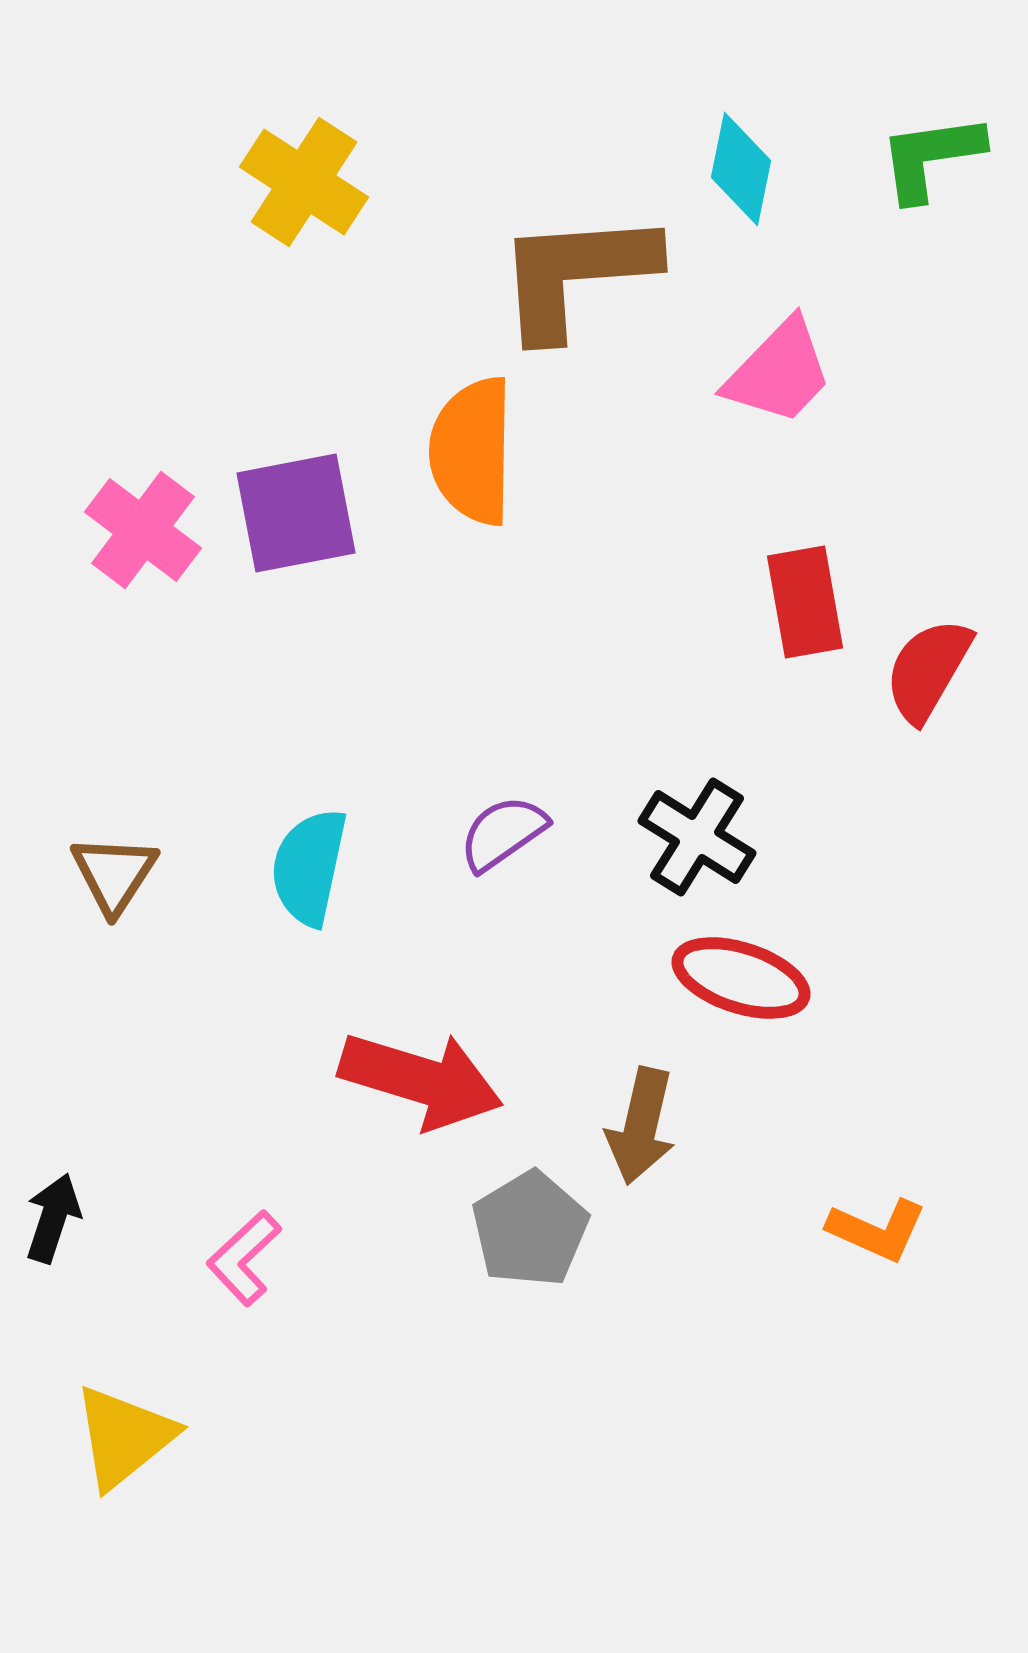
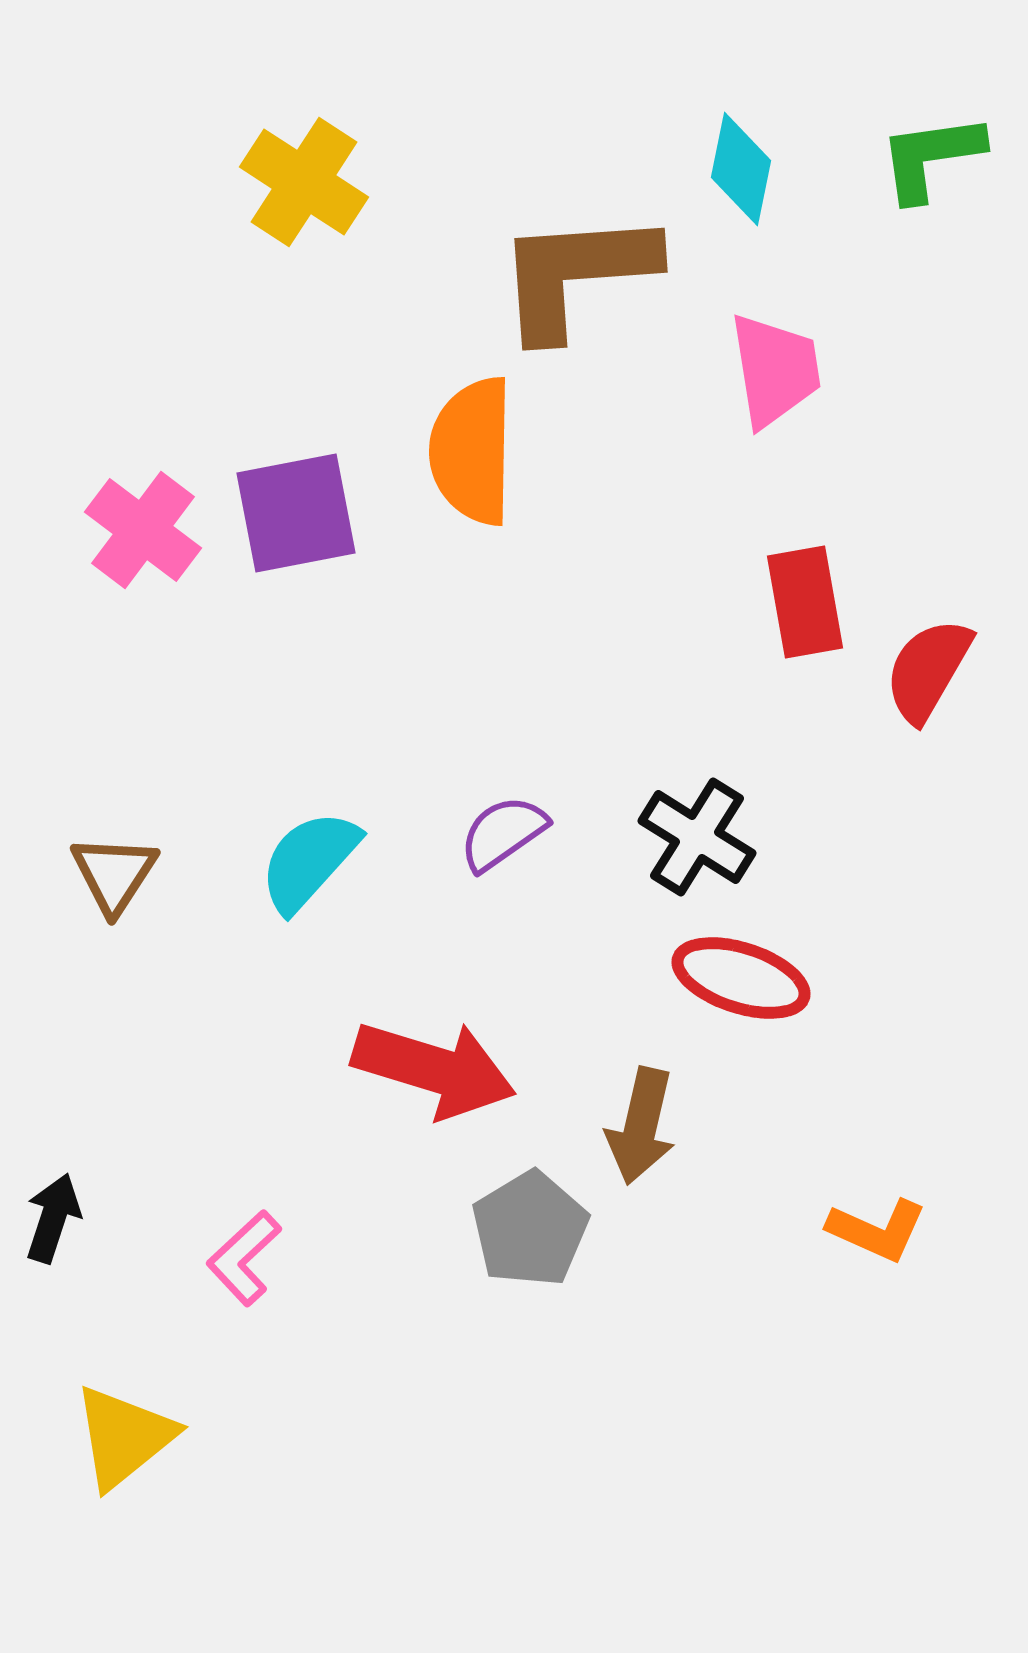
pink trapezoid: moved 4 px left, 2 px up; rotated 53 degrees counterclockwise
cyan semicircle: moved 6 px up; rotated 30 degrees clockwise
red arrow: moved 13 px right, 11 px up
